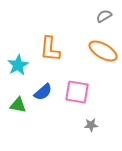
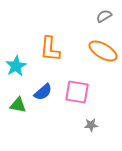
cyan star: moved 2 px left, 1 px down
